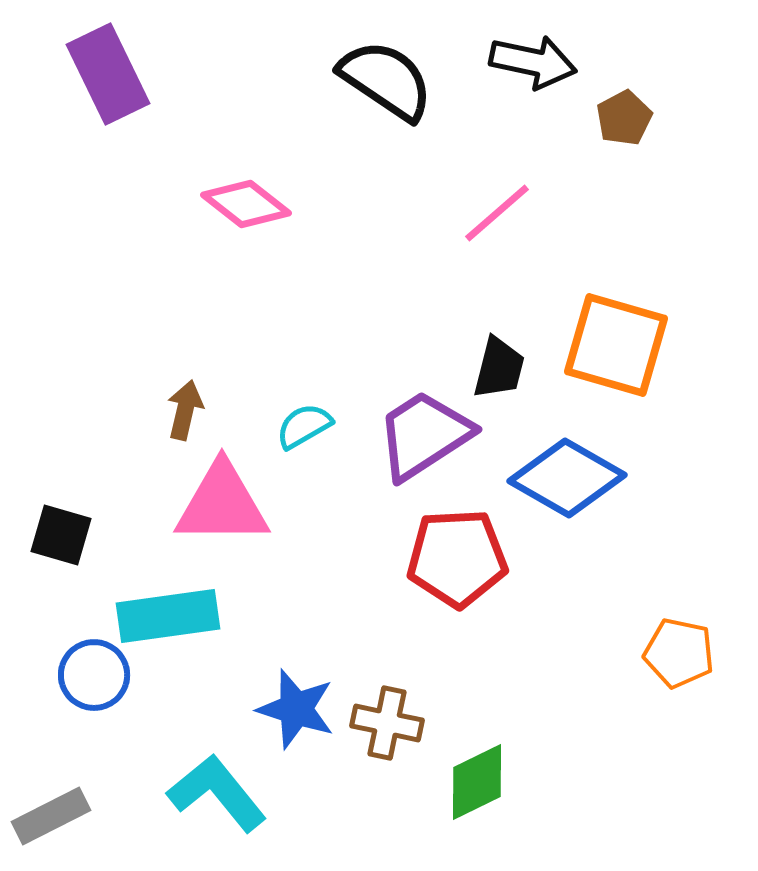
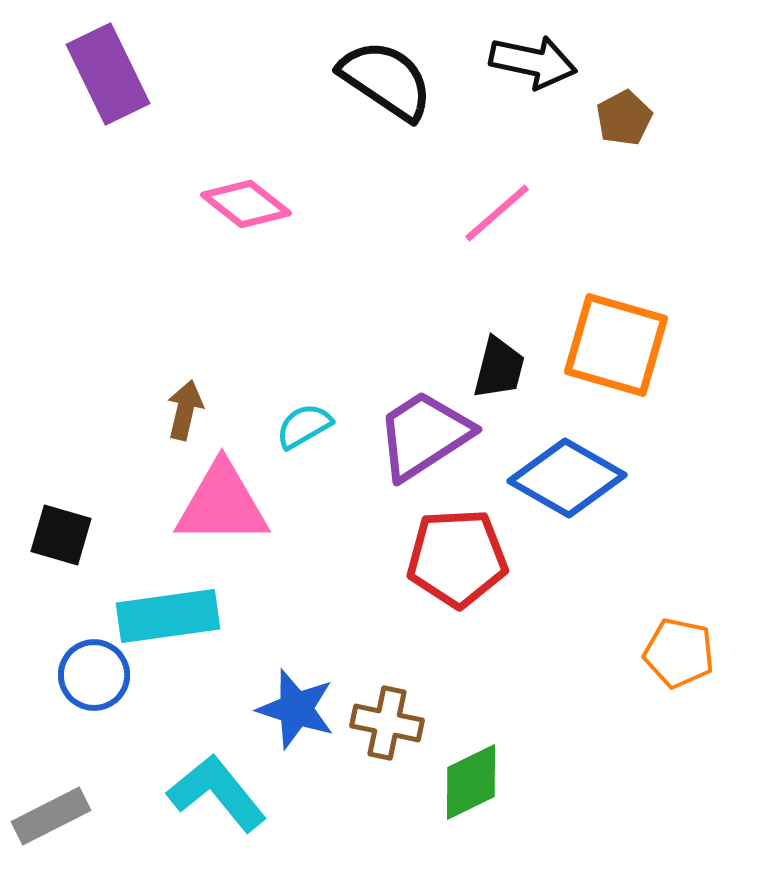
green diamond: moved 6 px left
